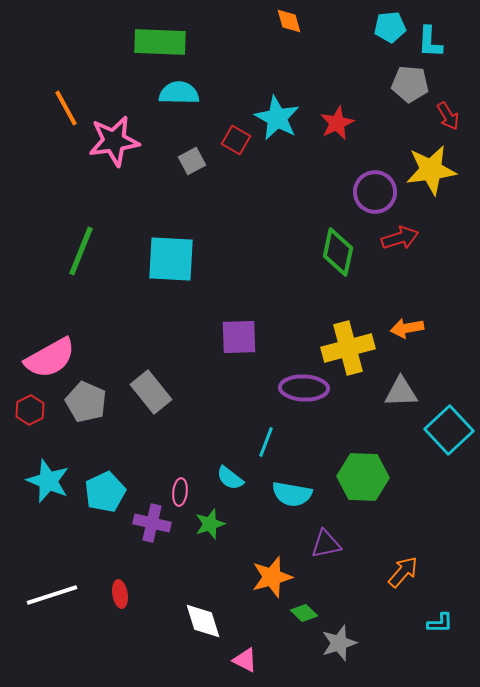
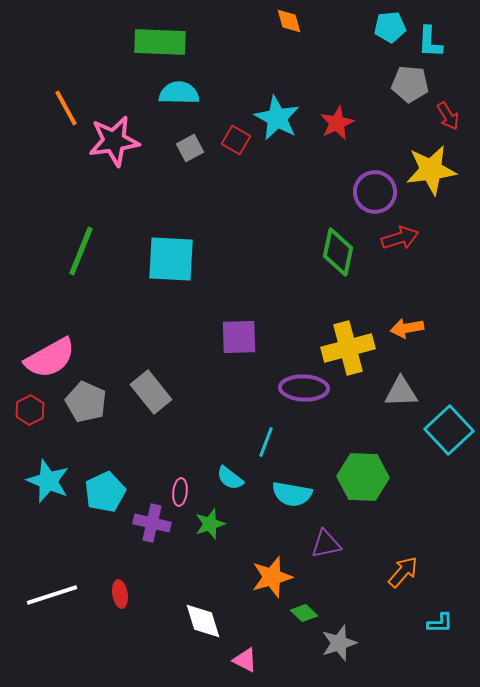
gray square at (192, 161): moved 2 px left, 13 px up
